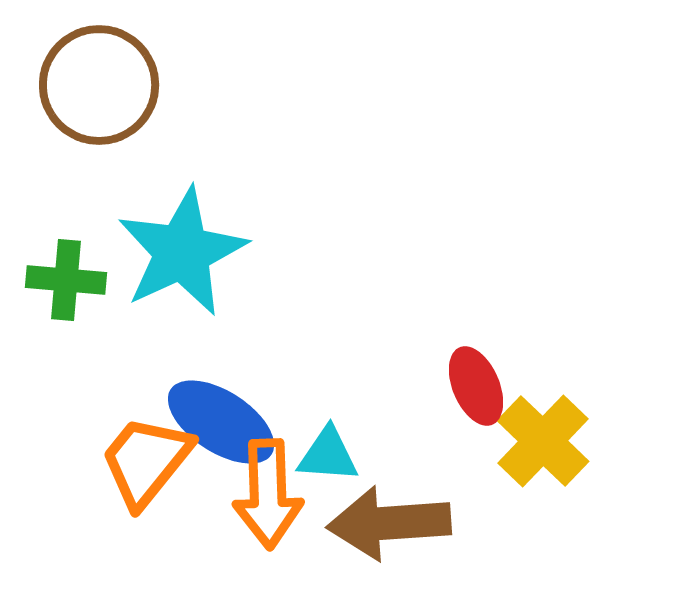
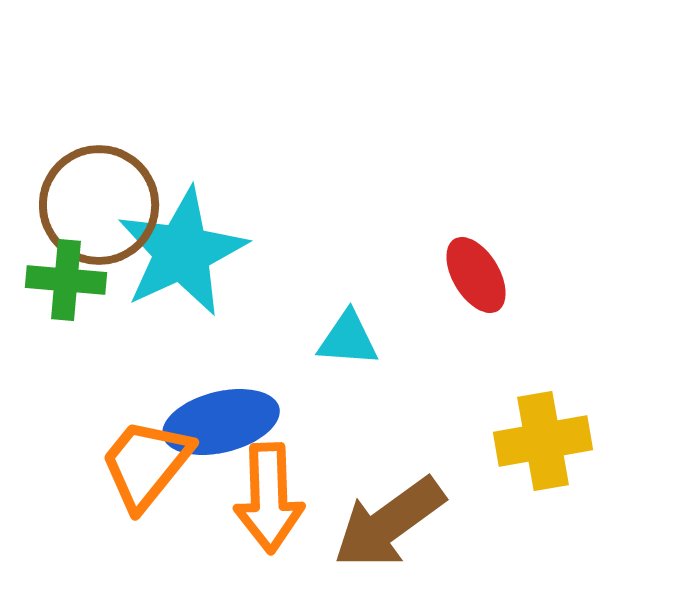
brown circle: moved 120 px down
red ellipse: moved 111 px up; rotated 8 degrees counterclockwise
blue ellipse: rotated 47 degrees counterclockwise
yellow cross: rotated 36 degrees clockwise
cyan triangle: moved 20 px right, 116 px up
orange trapezoid: moved 3 px down
orange arrow: moved 1 px right, 4 px down
brown arrow: rotated 32 degrees counterclockwise
